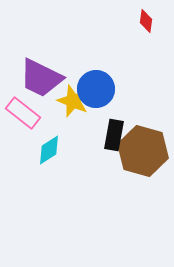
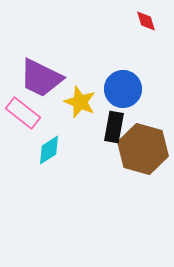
red diamond: rotated 25 degrees counterclockwise
blue circle: moved 27 px right
yellow star: moved 7 px right, 1 px down
black rectangle: moved 8 px up
brown hexagon: moved 2 px up
